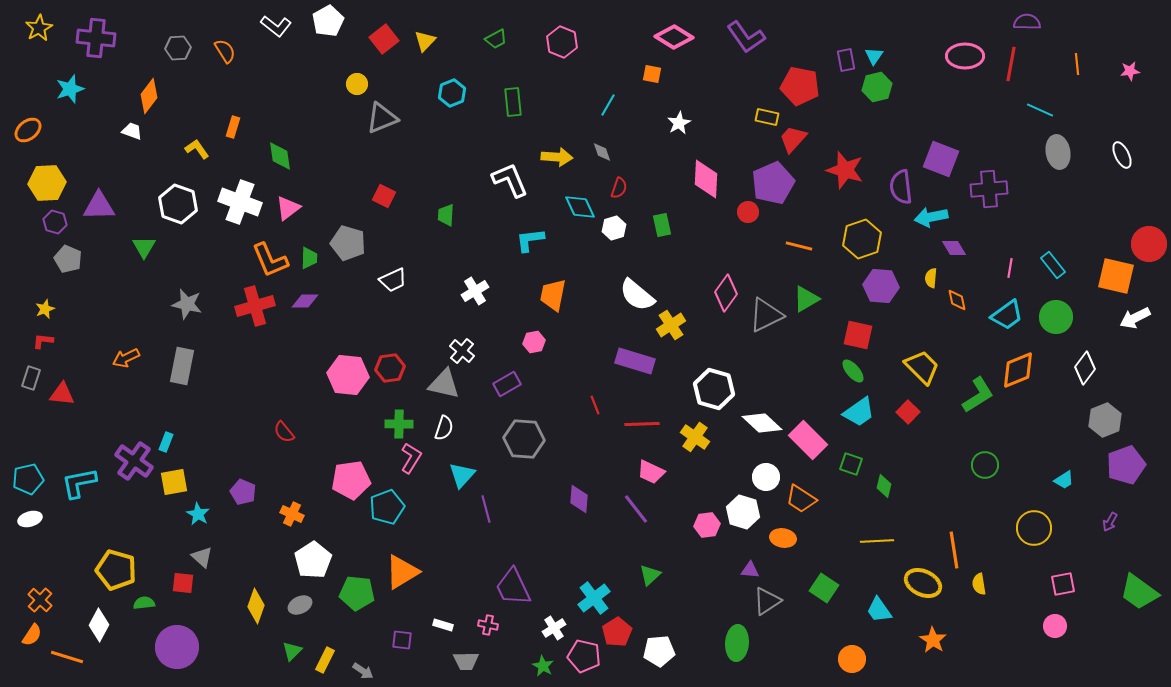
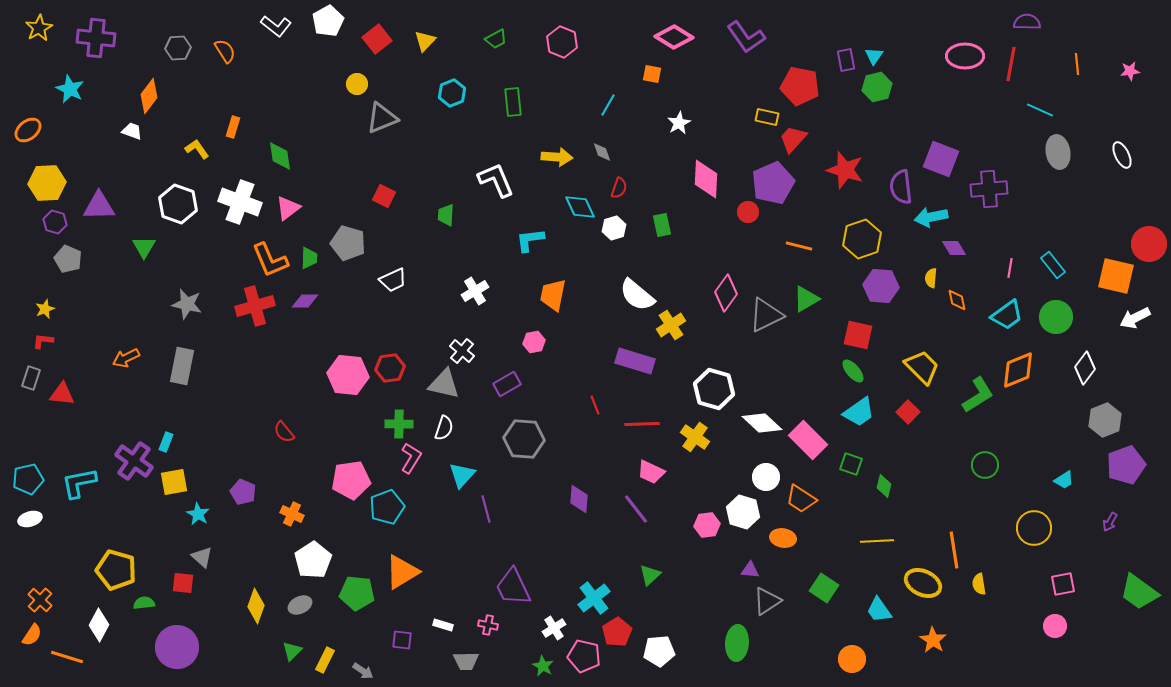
red square at (384, 39): moved 7 px left
cyan star at (70, 89): rotated 28 degrees counterclockwise
white L-shape at (510, 180): moved 14 px left
